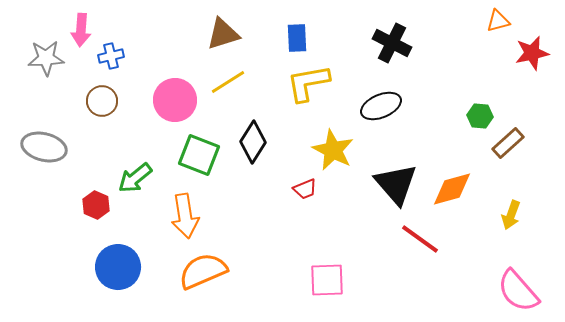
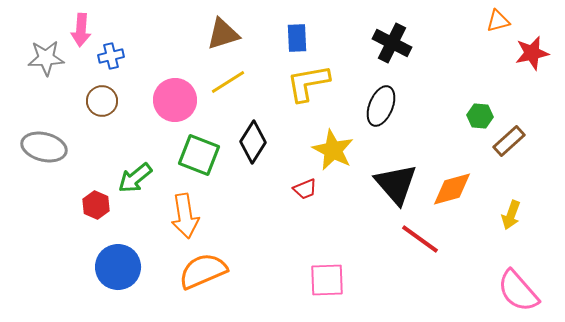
black ellipse: rotated 45 degrees counterclockwise
brown rectangle: moved 1 px right, 2 px up
